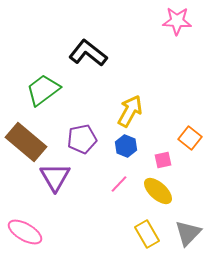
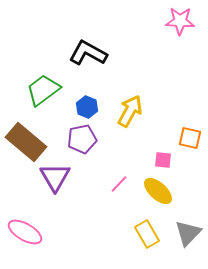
pink star: moved 3 px right
black L-shape: rotated 9 degrees counterclockwise
orange square: rotated 25 degrees counterclockwise
blue hexagon: moved 39 px left, 39 px up
pink square: rotated 18 degrees clockwise
